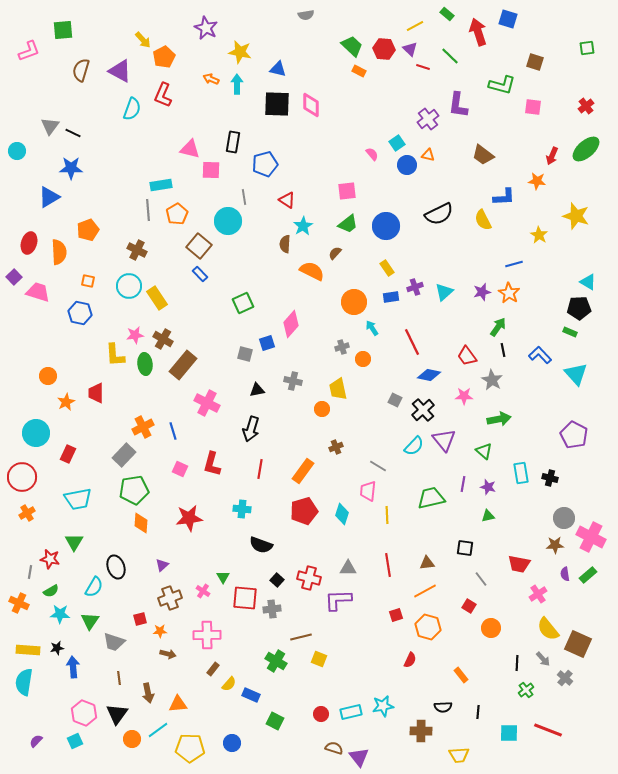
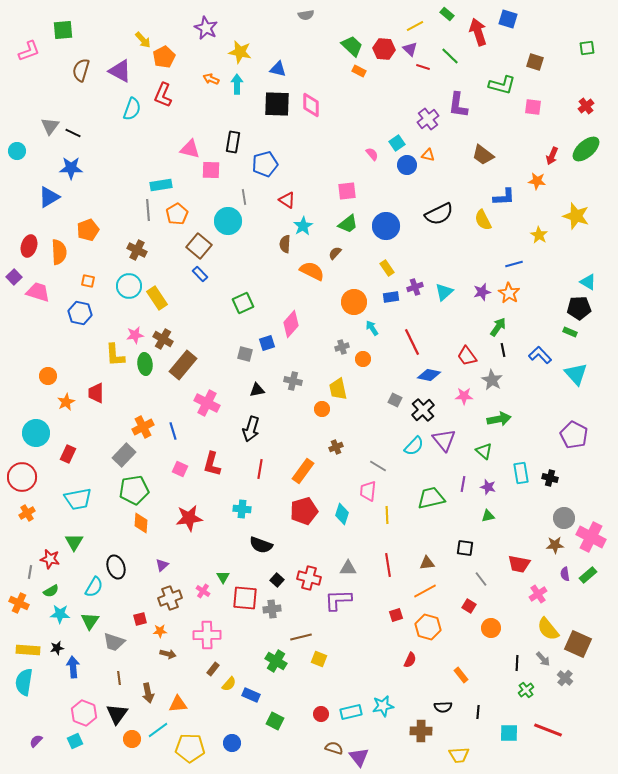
red ellipse at (29, 243): moved 3 px down
